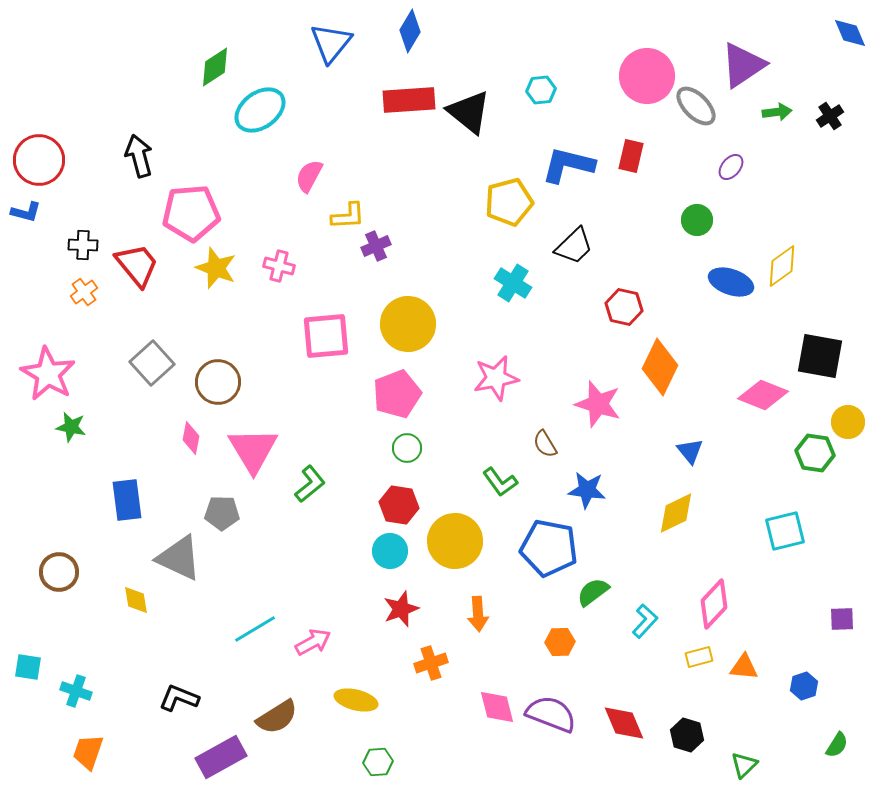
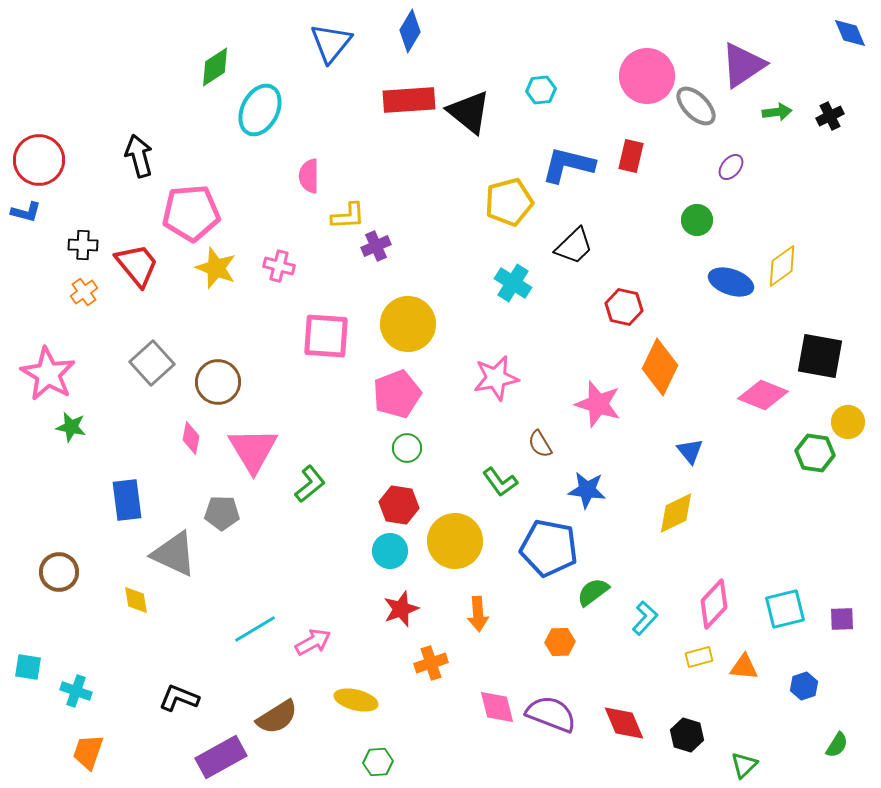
cyan ellipse at (260, 110): rotated 27 degrees counterclockwise
black cross at (830, 116): rotated 8 degrees clockwise
pink semicircle at (309, 176): rotated 28 degrees counterclockwise
pink square at (326, 336): rotated 9 degrees clockwise
brown semicircle at (545, 444): moved 5 px left
cyan square at (785, 531): moved 78 px down
gray triangle at (179, 558): moved 5 px left, 4 px up
cyan L-shape at (645, 621): moved 3 px up
